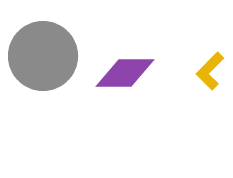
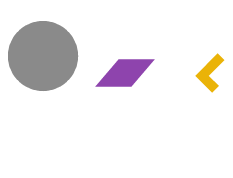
yellow L-shape: moved 2 px down
